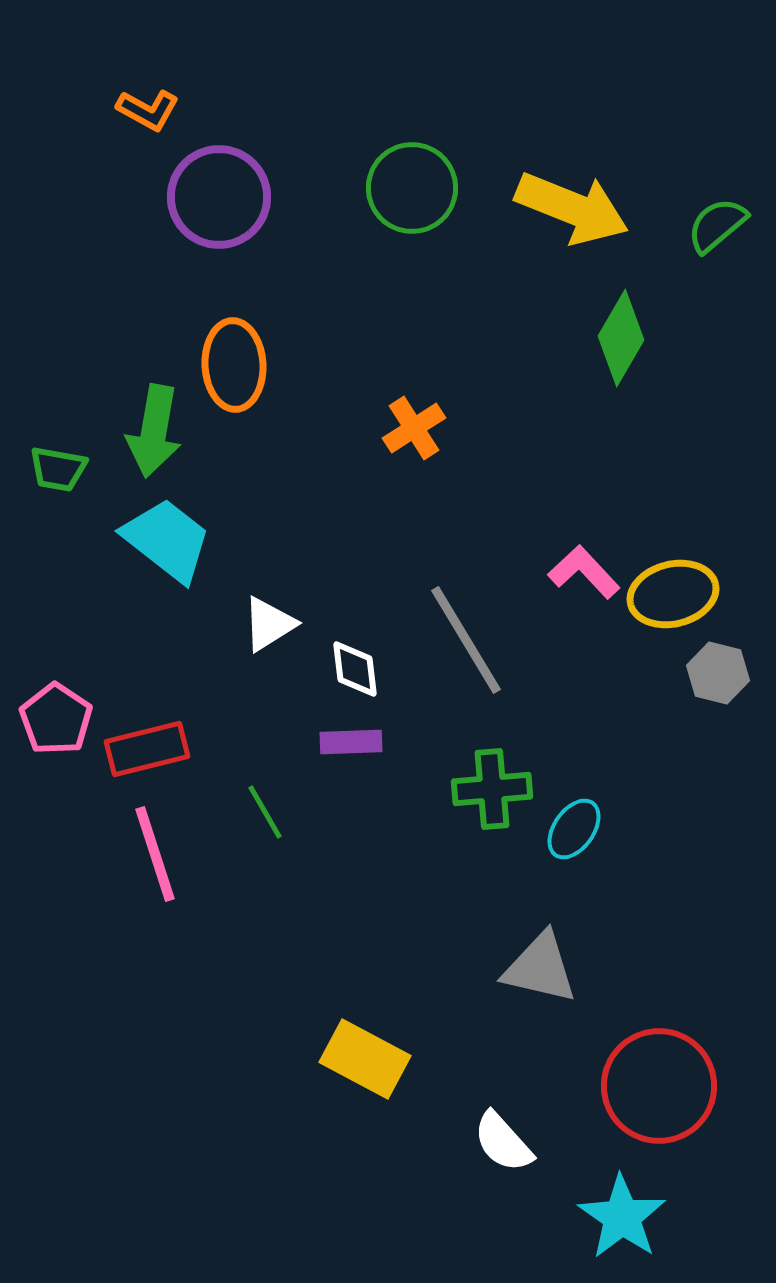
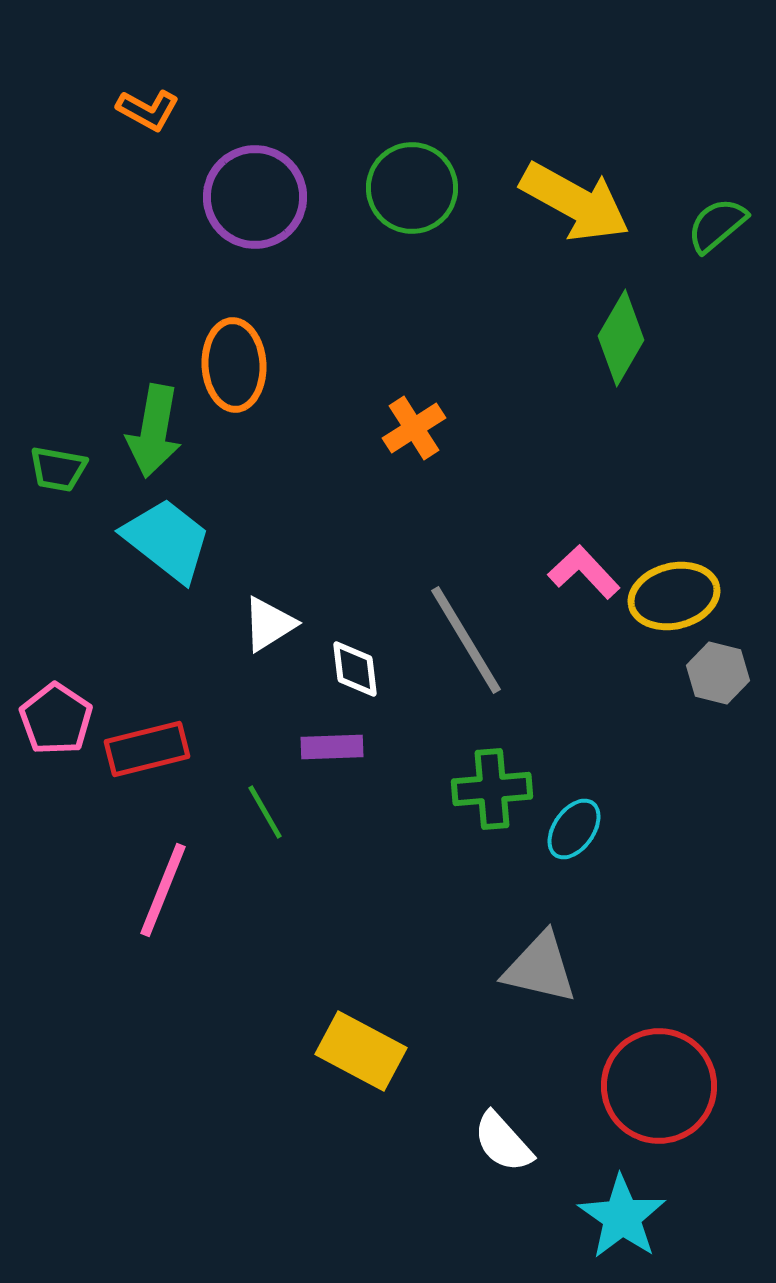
purple circle: moved 36 px right
yellow arrow: moved 3 px right, 6 px up; rotated 7 degrees clockwise
yellow ellipse: moved 1 px right, 2 px down
purple rectangle: moved 19 px left, 5 px down
pink line: moved 8 px right, 36 px down; rotated 40 degrees clockwise
yellow rectangle: moved 4 px left, 8 px up
